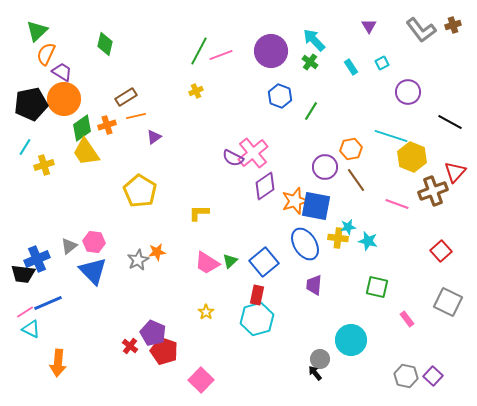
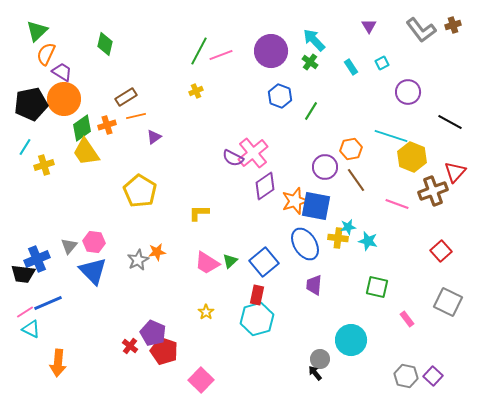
gray triangle at (69, 246): rotated 12 degrees counterclockwise
